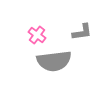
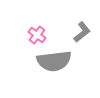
gray L-shape: rotated 30 degrees counterclockwise
